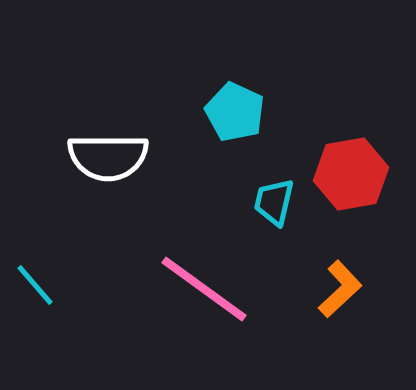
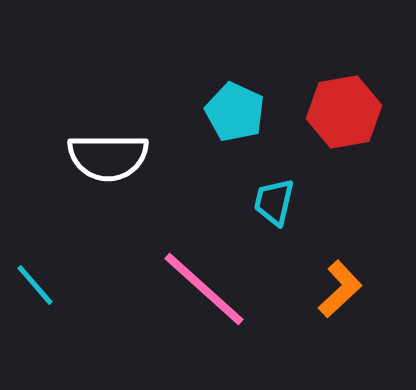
red hexagon: moved 7 px left, 62 px up
pink line: rotated 6 degrees clockwise
